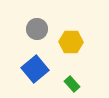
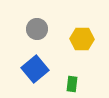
yellow hexagon: moved 11 px right, 3 px up
green rectangle: rotated 49 degrees clockwise
